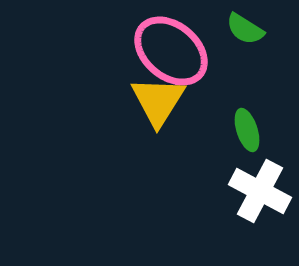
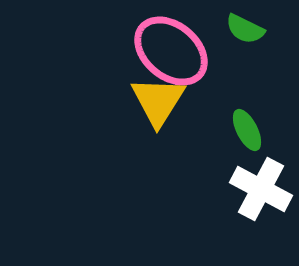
green semicircle: rotated 6 degrees counterclockwise
green ellipse: rotated 9 degrees counterclockwise
white cross: moved 1 px right, 2 px up
